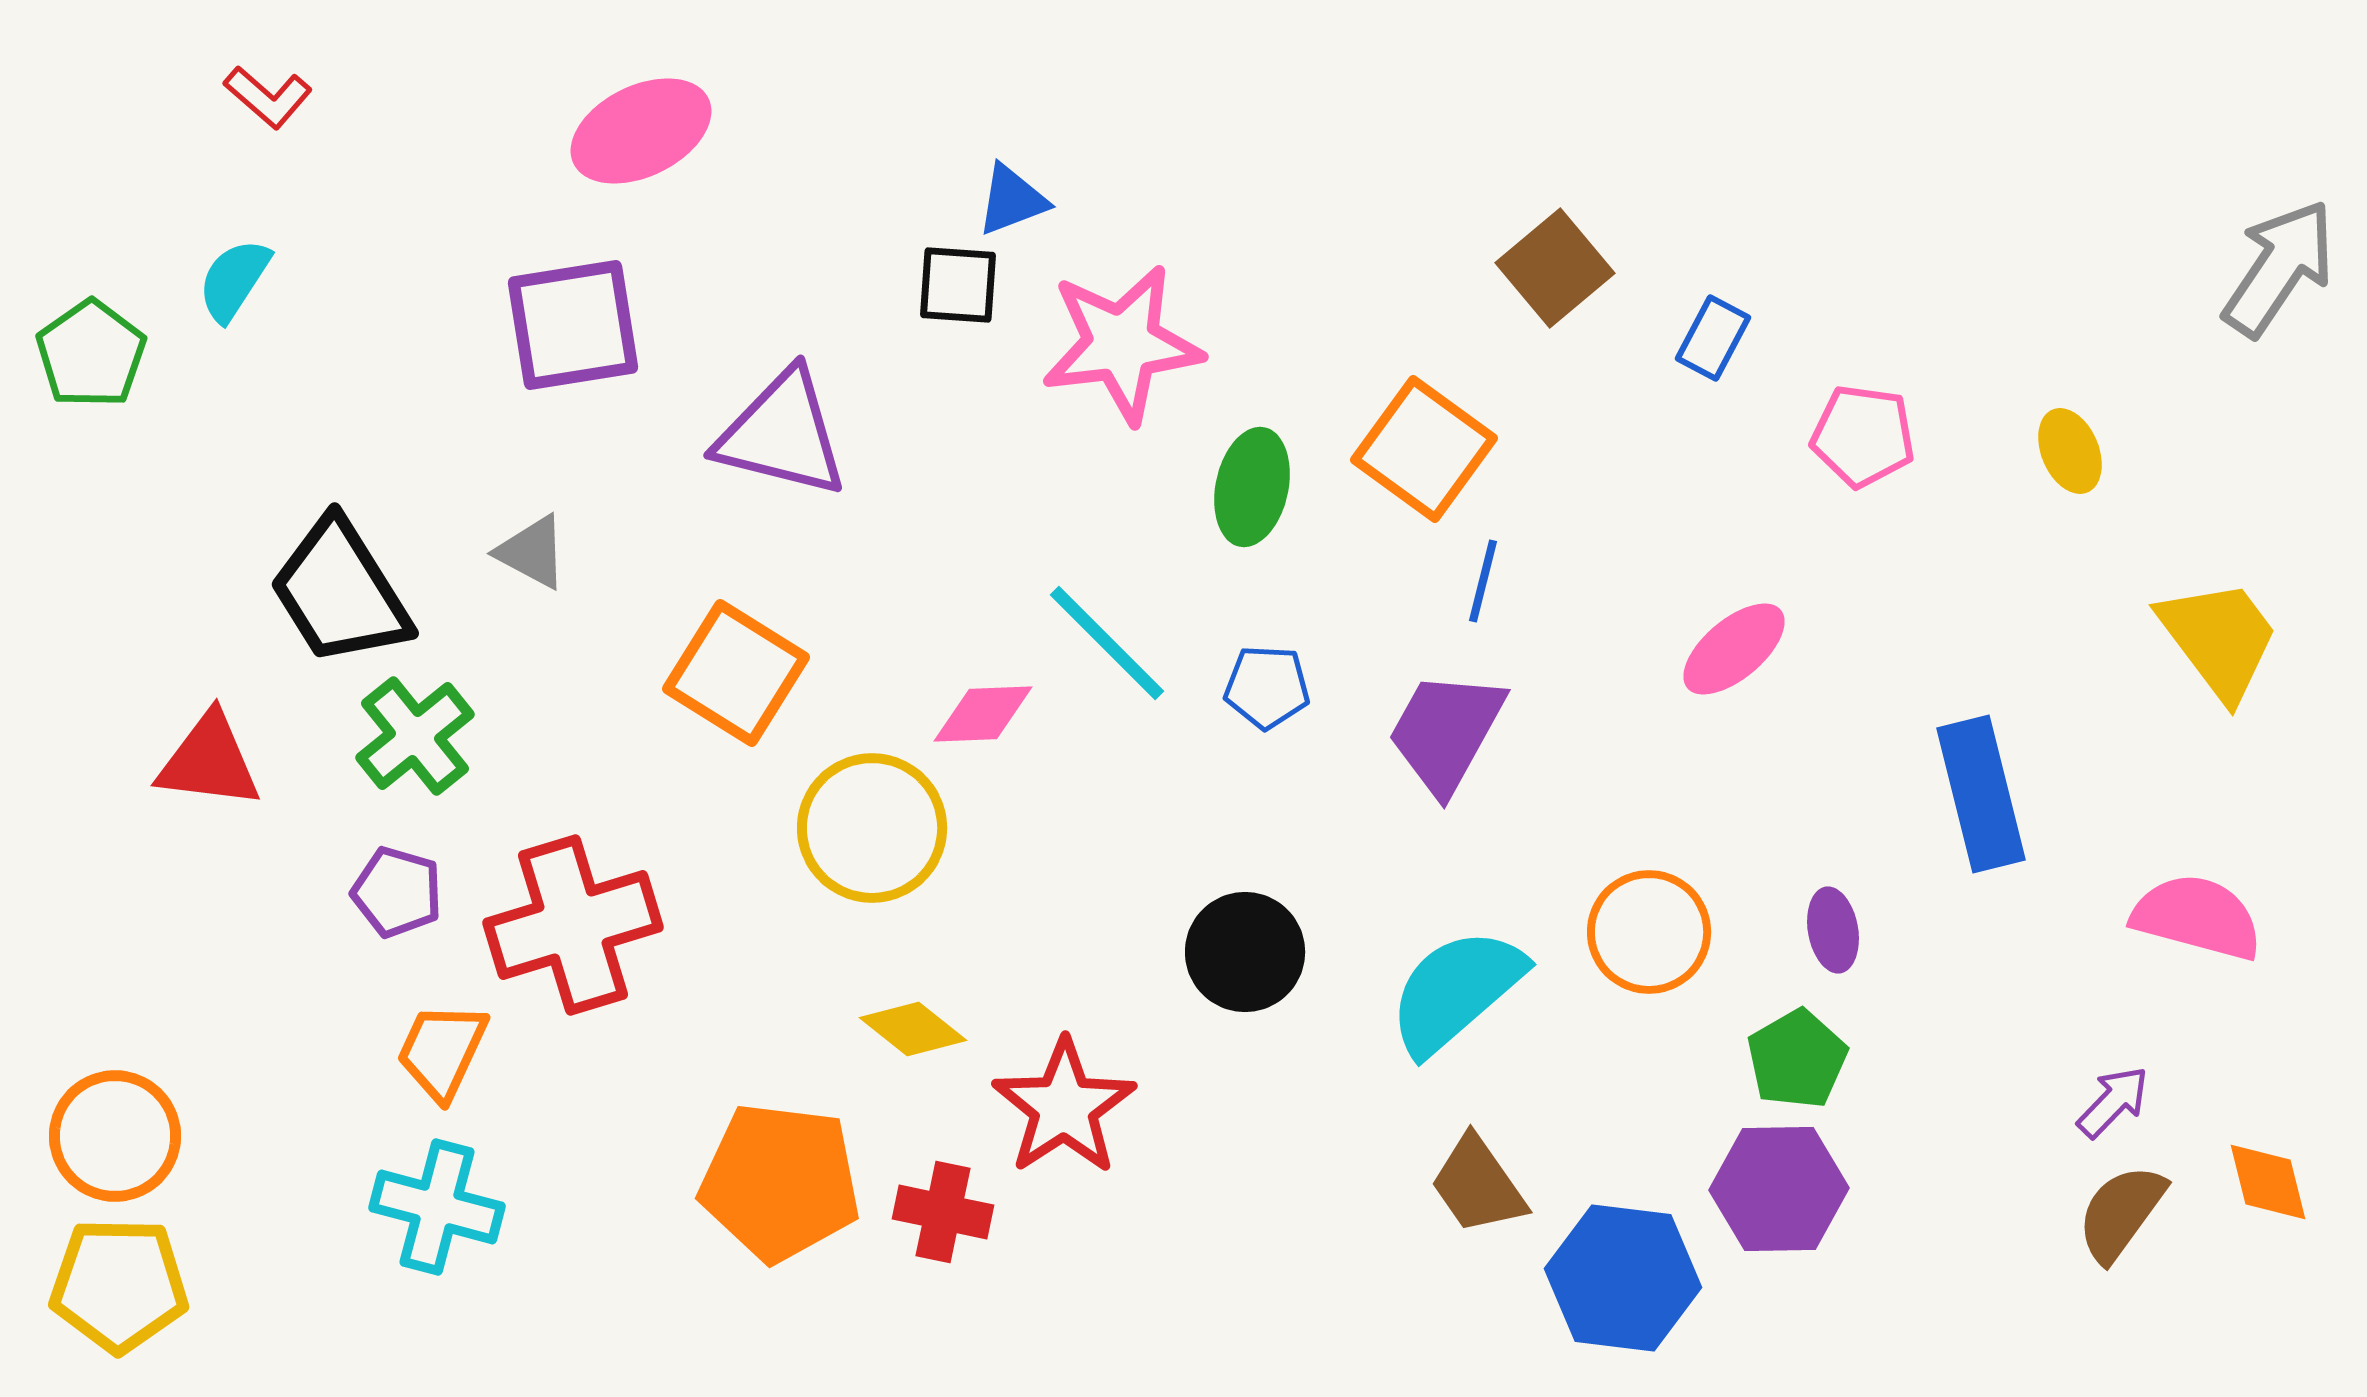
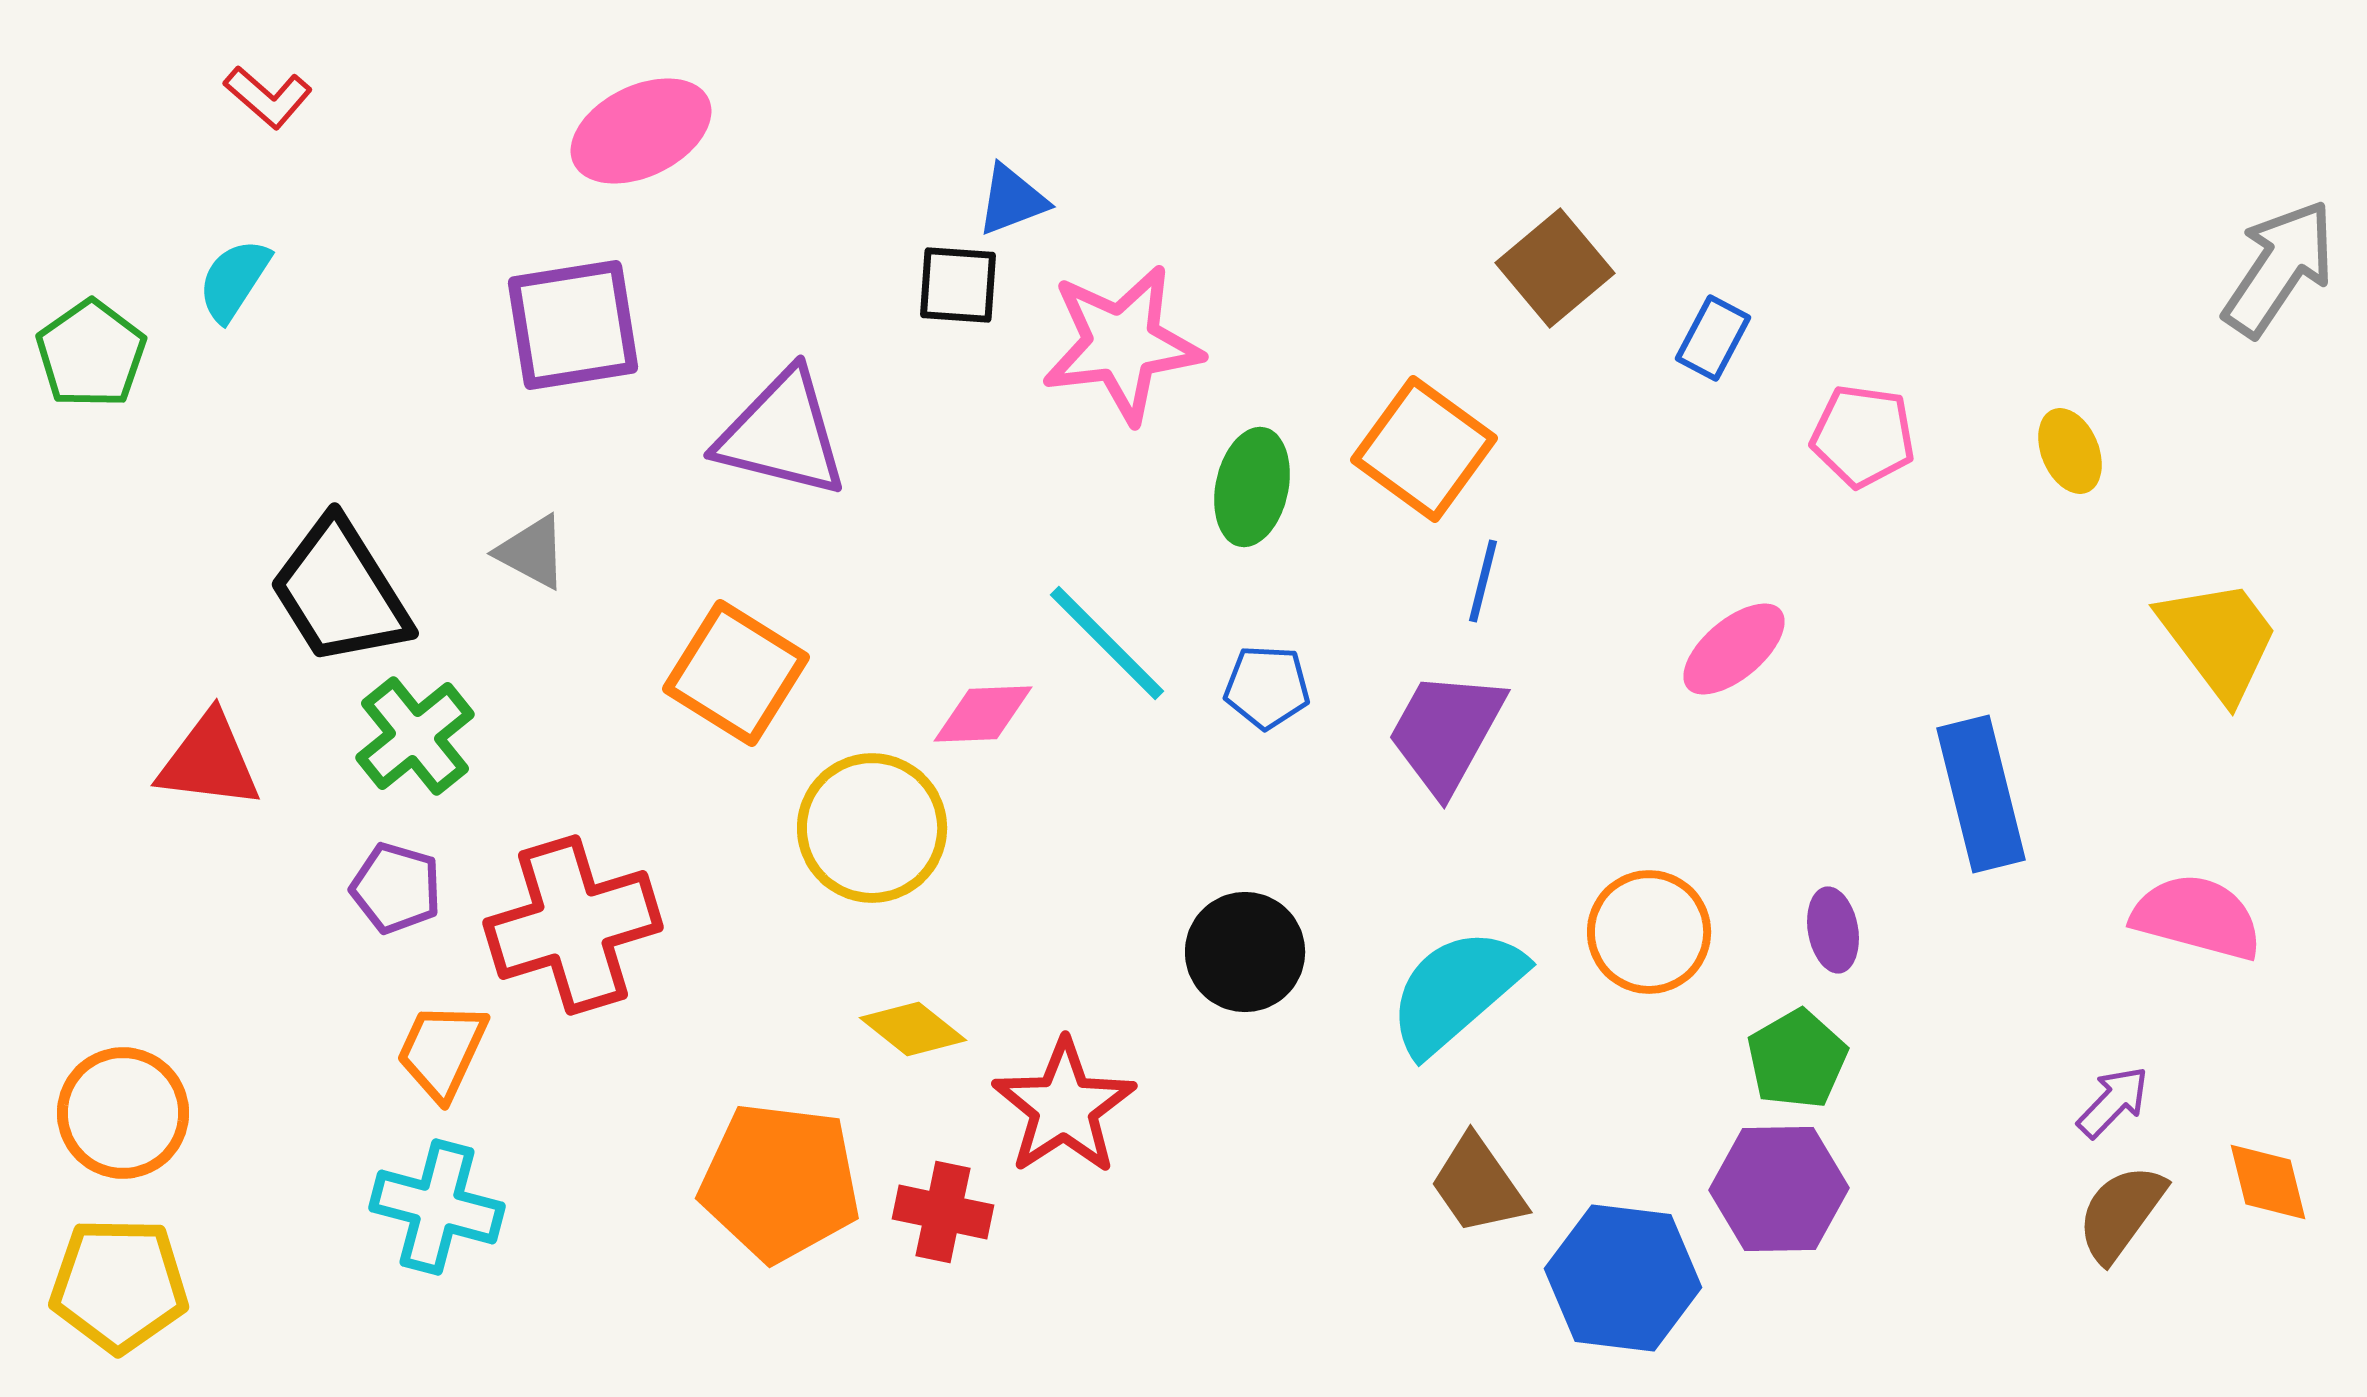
purple pentagon at (397, 892): moved 1 px left, 4 px up
orange circle at (115, 1136): moved 8 px right, 23 px up
